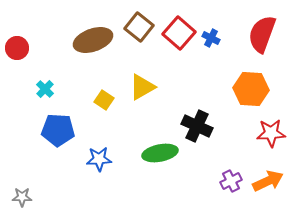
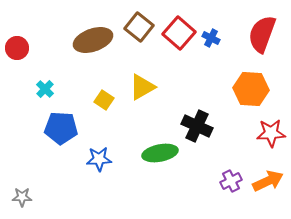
blue pentagon: moved 3 px right, 2 px up
